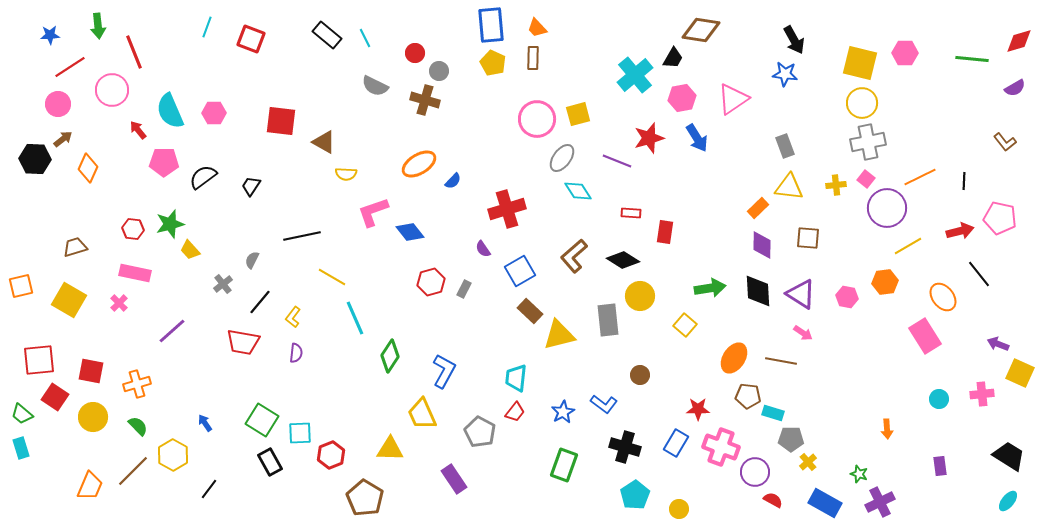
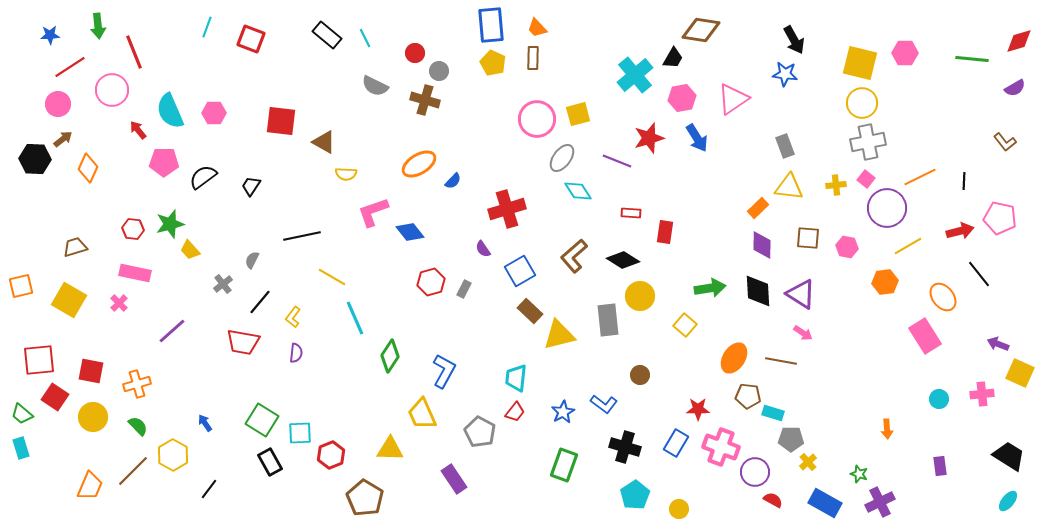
pink hexagon at (847, 297): moved 50 px up
